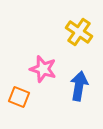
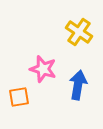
blue arrow: moved 1 px left, 1 px up
orange square: rotated 30 degrees counterclockwise
